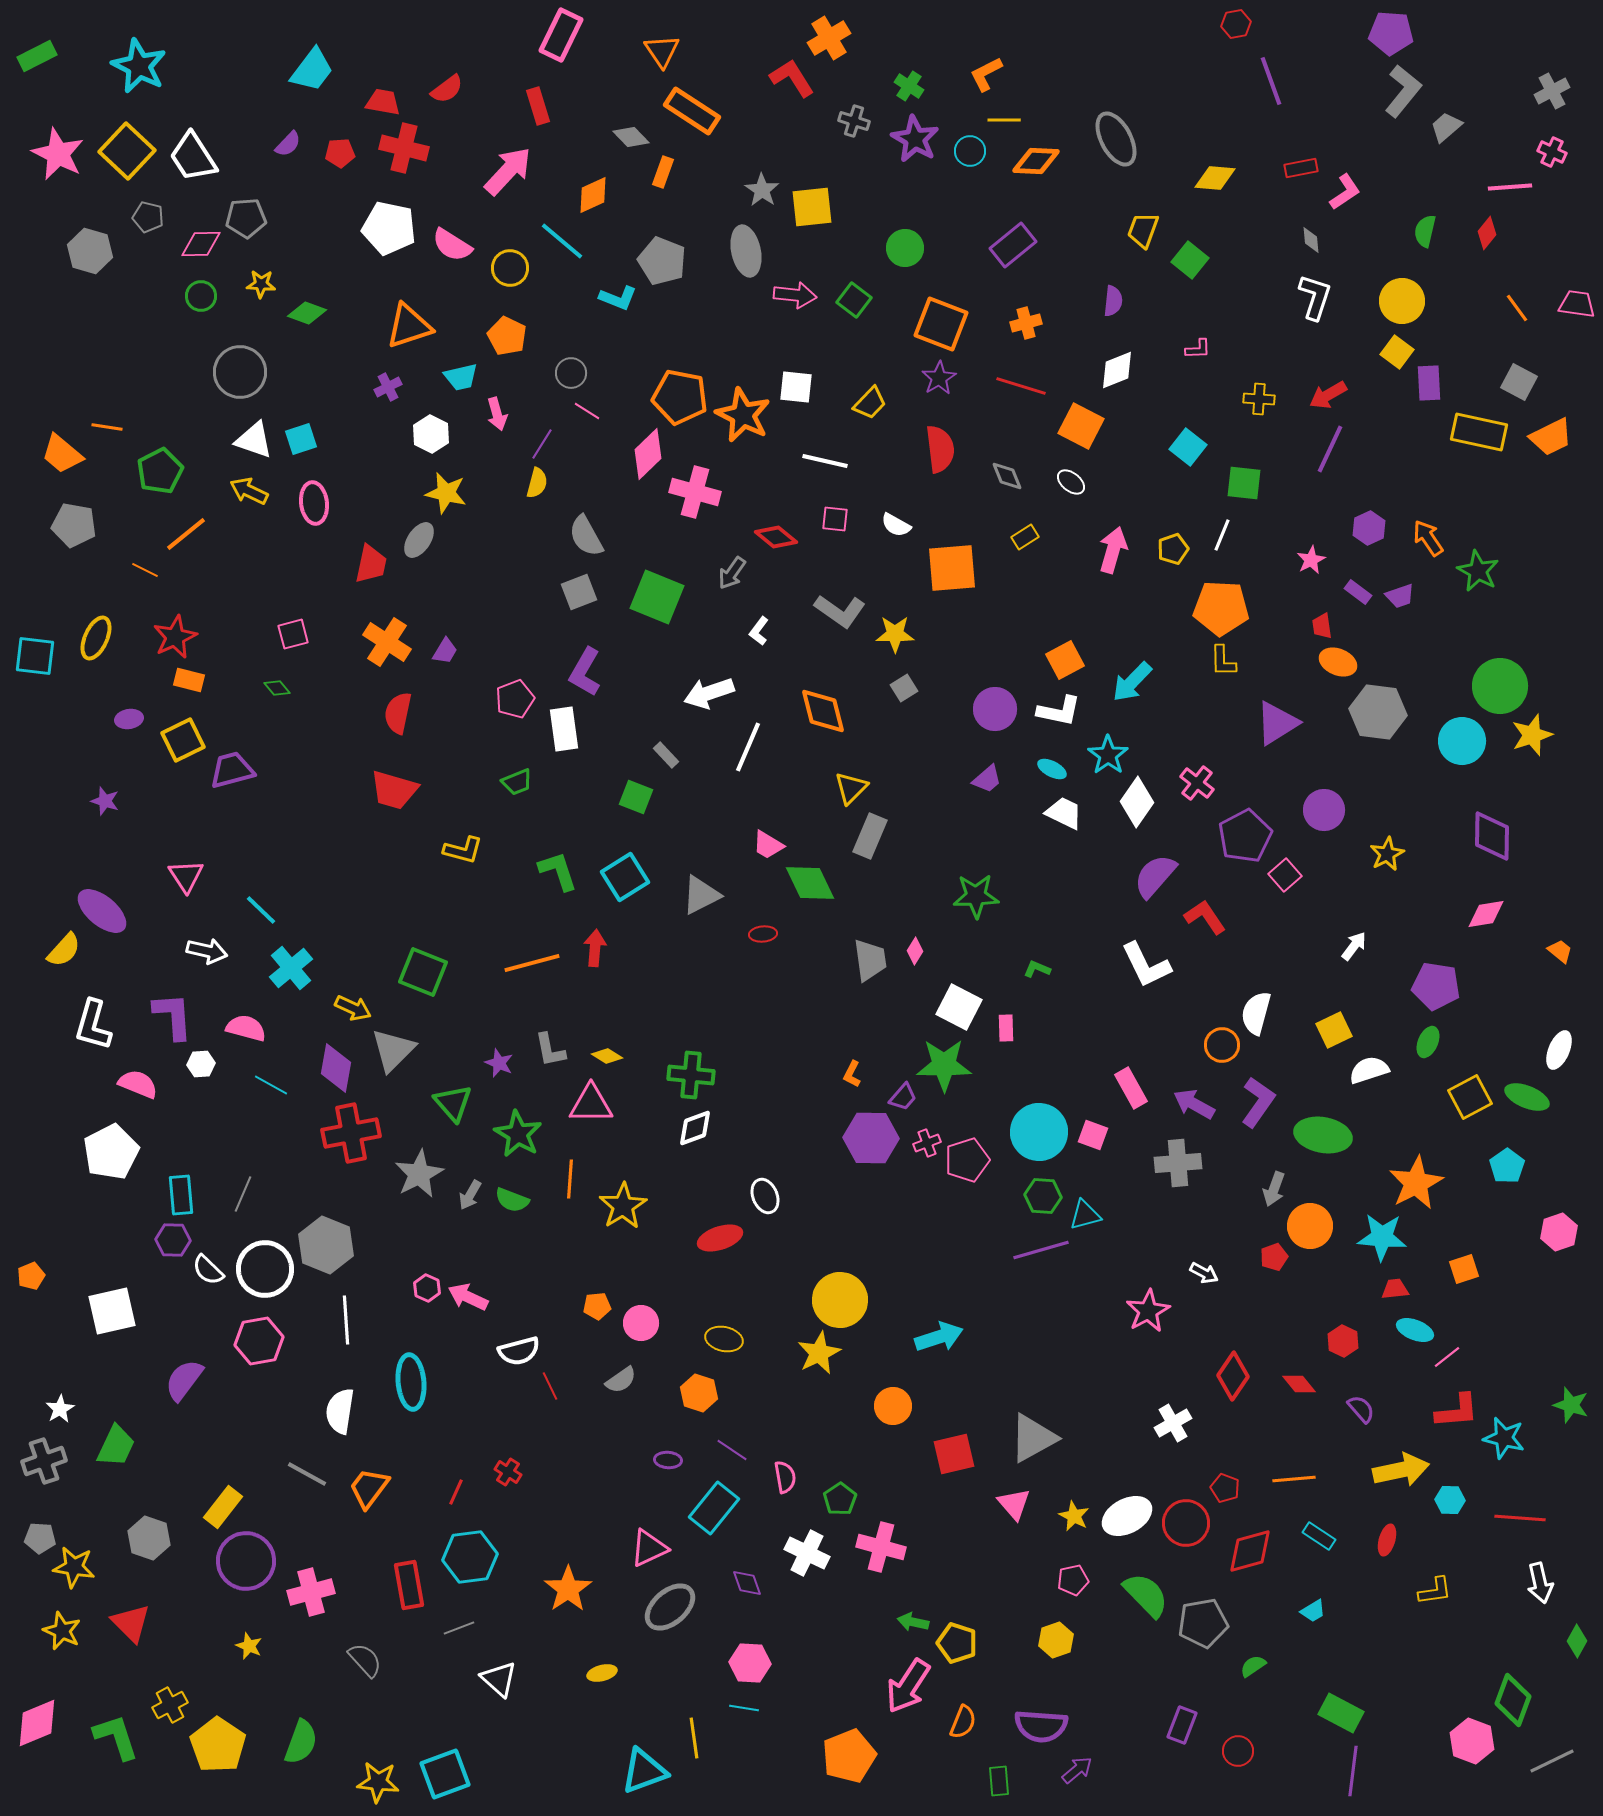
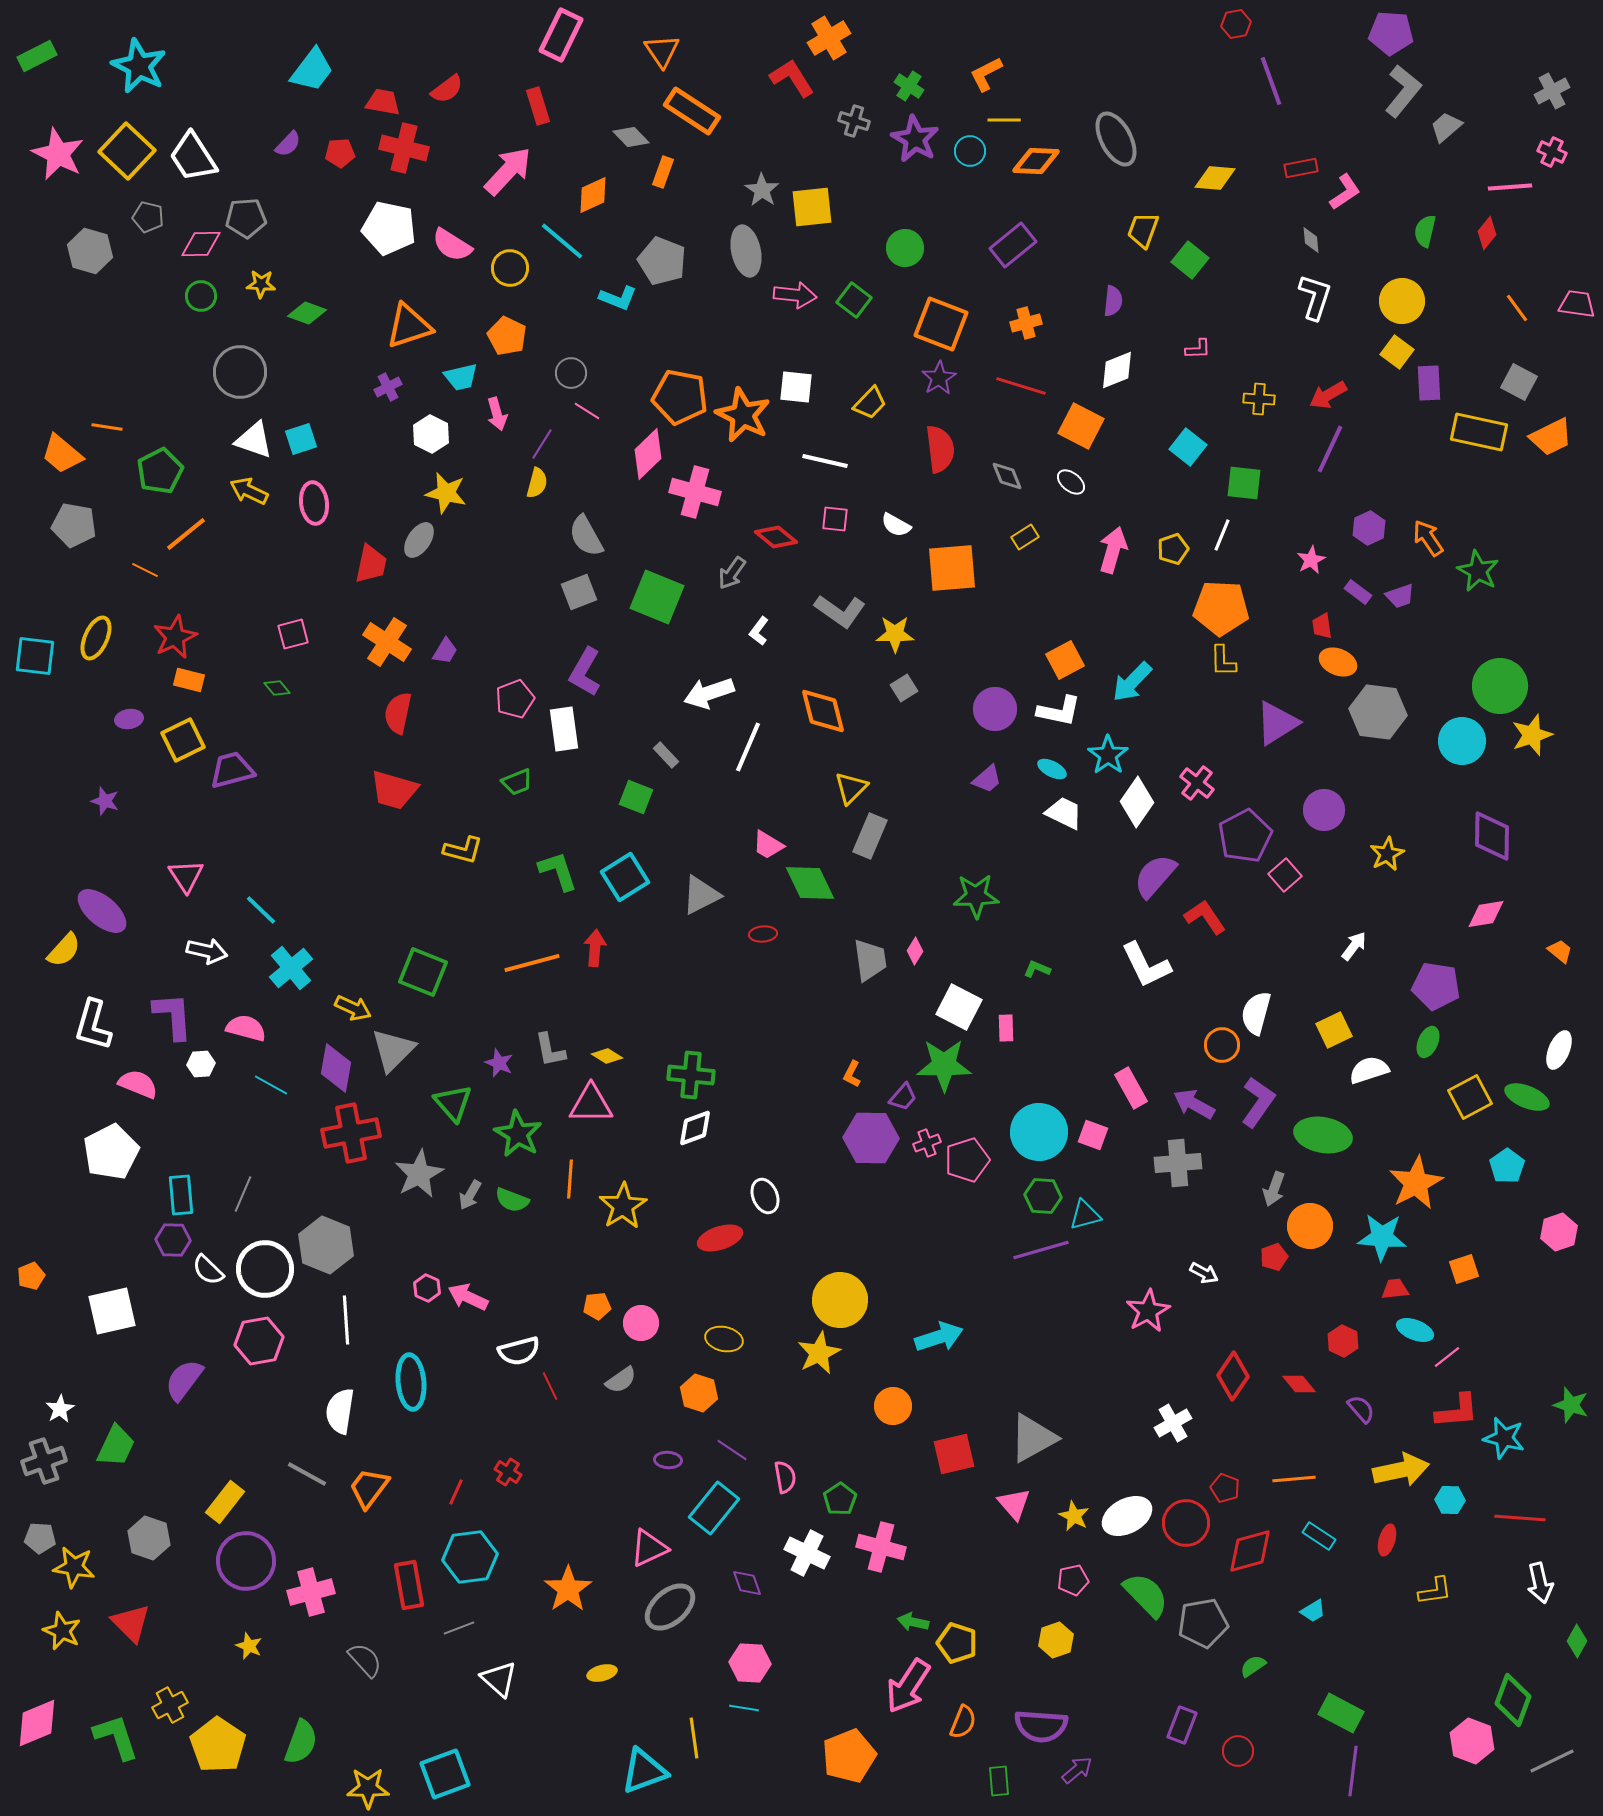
yellow rectangle at (223, 1507): moved 2 px right, 5 px up
yellow star at (378, 1782): moved 10 px left, 6 px down; rotated 6 degrees counterclockwise
